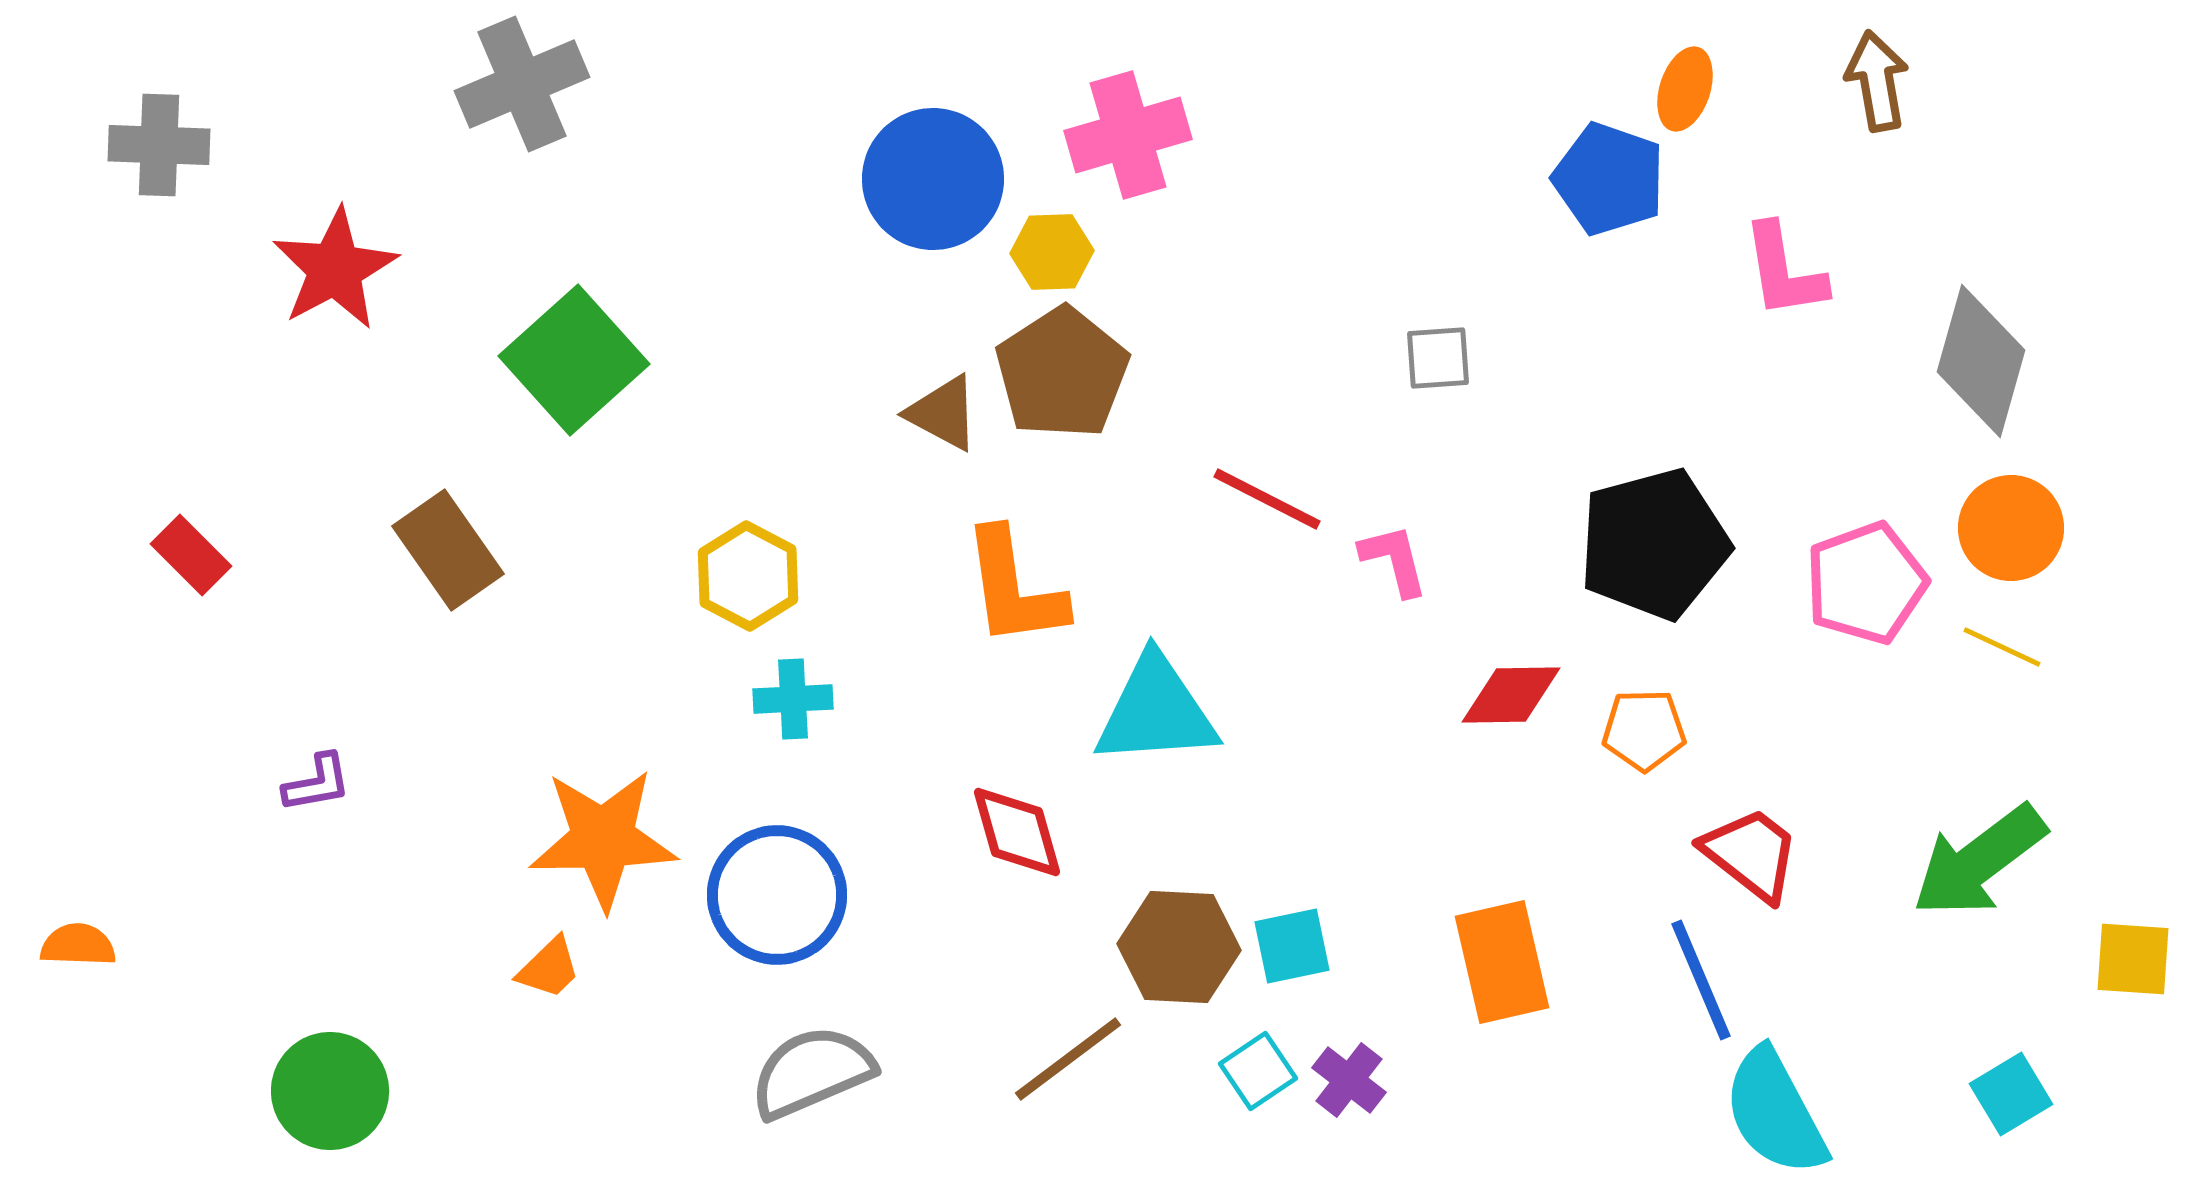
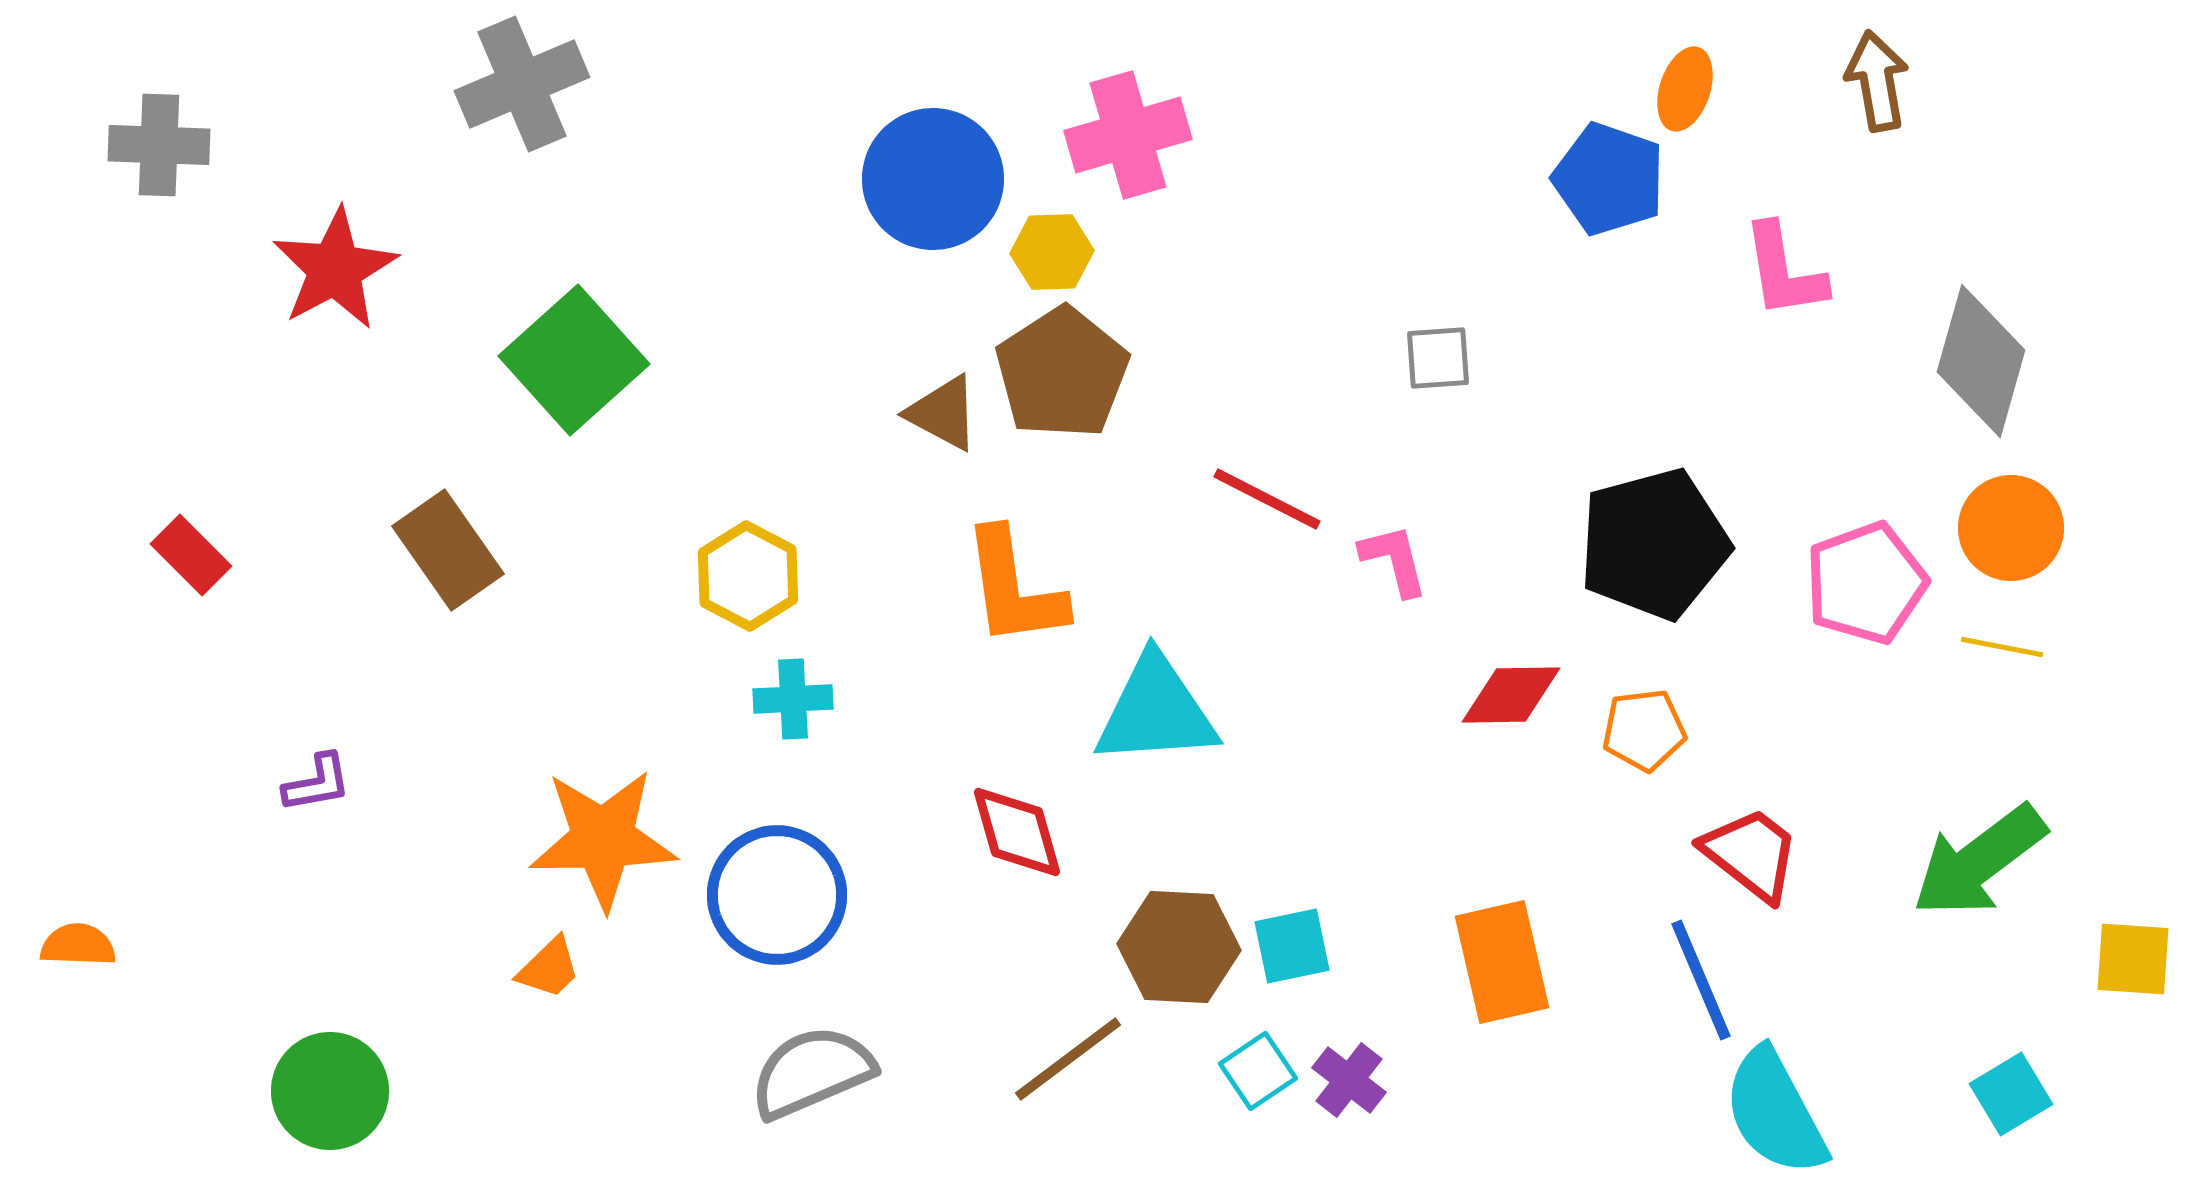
yellow line at (2002, 647): rotated 14 degrees counterclockwise
orange pentagon at (1644, 730): rotated 6 degrees counterclockwise
